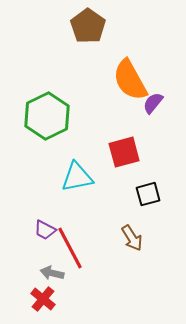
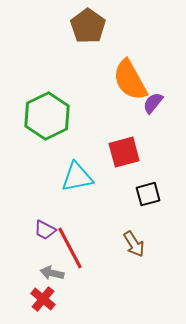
brown arrow: moved 2 px right, 6 px down
